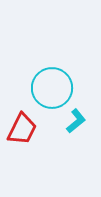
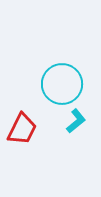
cyan circle: moved 10 px right, 4 px up
